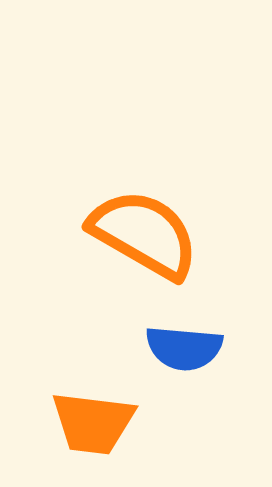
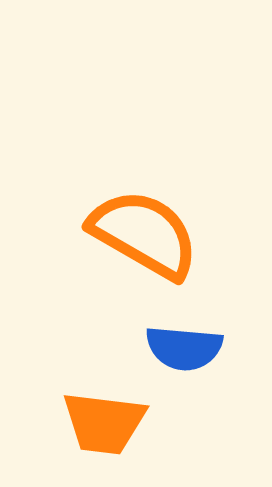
orange trapezoid: moved 11 px right
